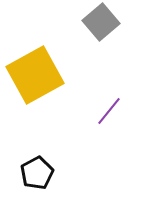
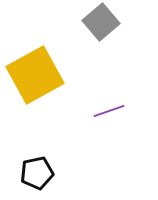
purple line: rotated 32 degrees clockwise
black pentagon: rotated 16 degrees clockwise
